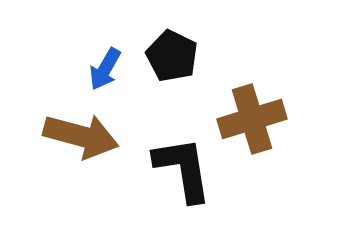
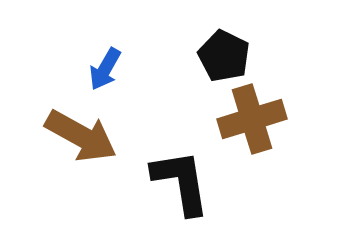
black pentagon: moved 52 px right
brown arrow: rotated 14 degrees clockwise
black L-shape: moved 2 px left, 13 px down
